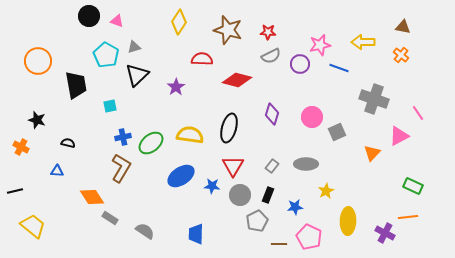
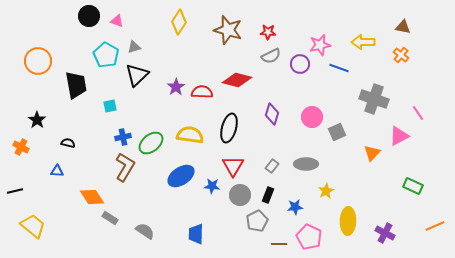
red semicircle at (202, 59): moved 33 px down
black star at (37, 120): rotated 18 degrees clockwise
brown L-shape at (121, 168): moved 4 px right, 1 px up
orange line at (408, 217): moved 27 px right, 9 px down; rotated 18 degrees counterclockwise
